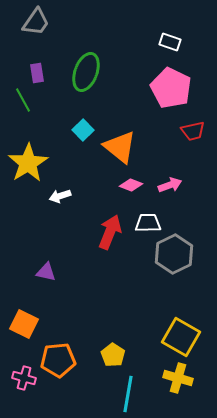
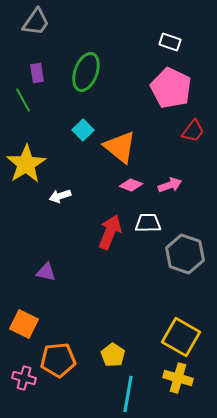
red trapezoid: rotated 40 degrees counterclockwise
yellow star: moved 2 px left, 1 px down
gray hexagon: moved 11 px right; rotated 15 degrees counterclockwise
